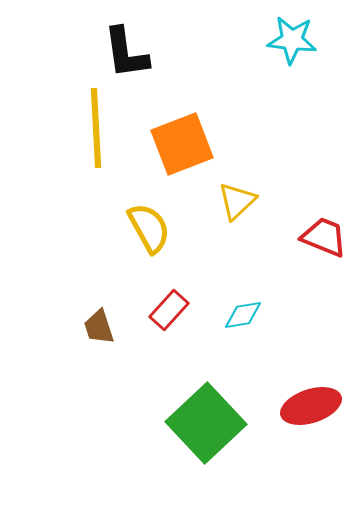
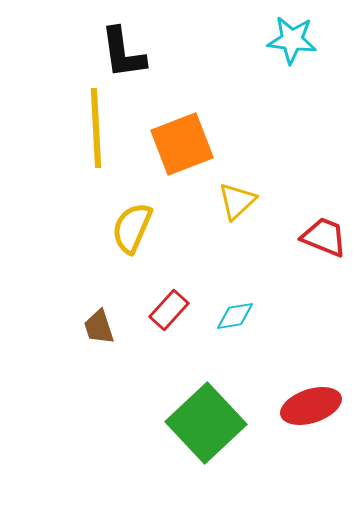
black L-shape: moved 3 px left
yellow semicircle: moved 17 px left; rotated 128 degrees counterclockwise
cyan diamond: moved 8 px left, 1 px down
